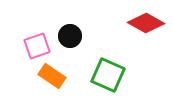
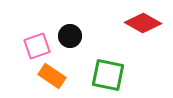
red diamond: moved 3 px left
green square: rotated 12 degrees counterclockwise
